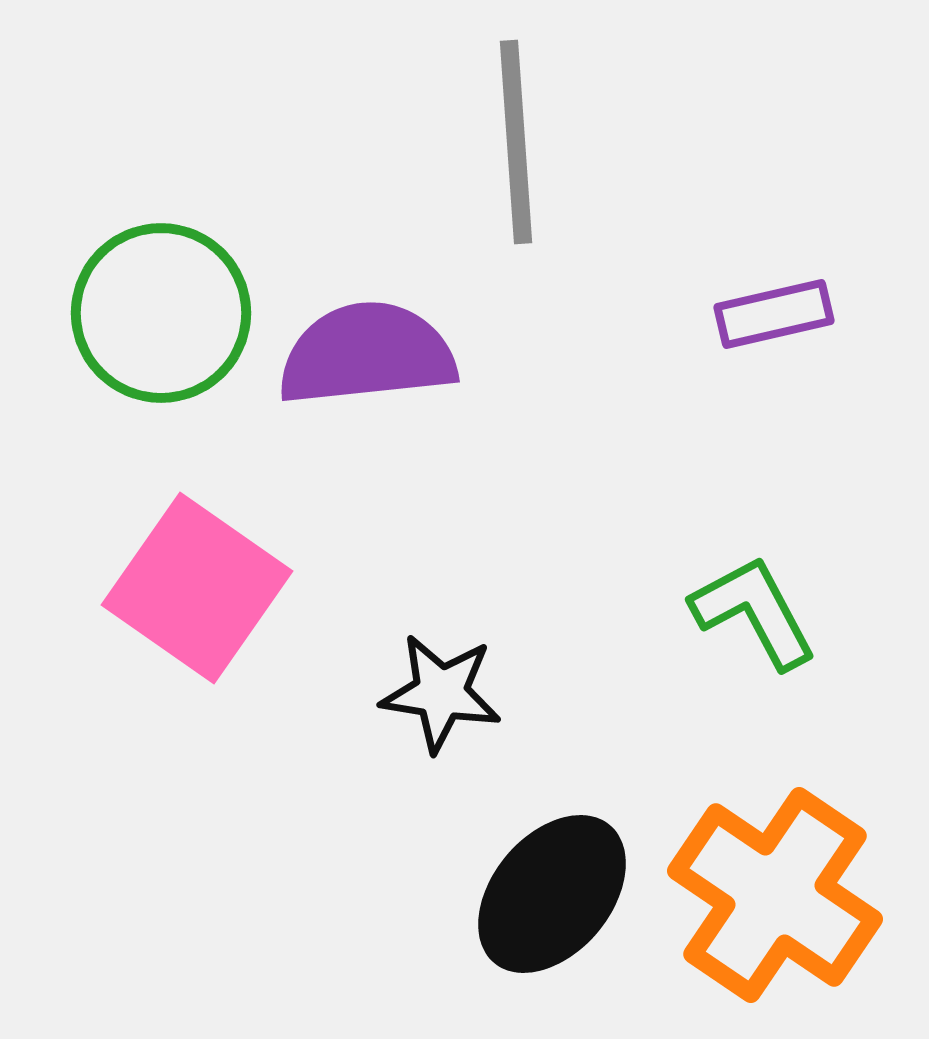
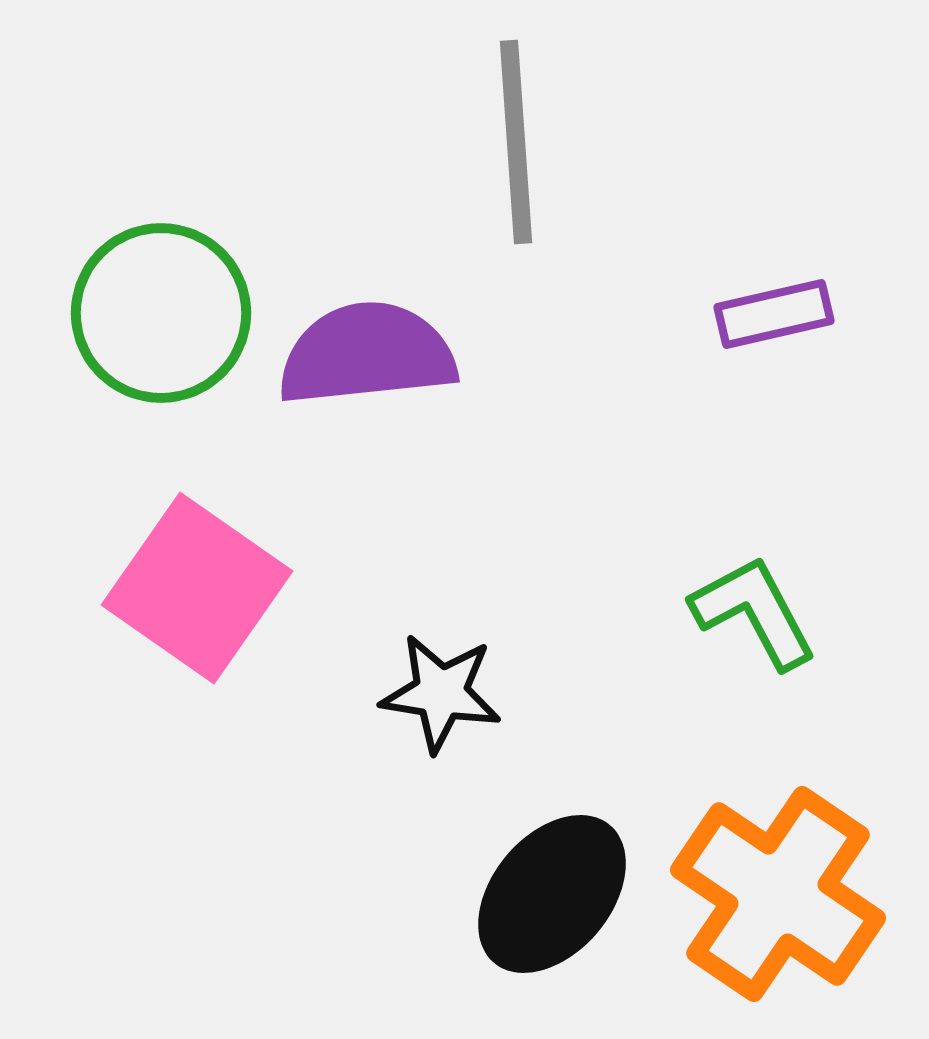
orange cross: moved 3 px right, 1 px up
